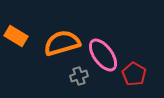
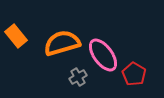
orange rectangle: rotated 20 degrees clockwise
gray cross: moved 1 px left, 1 px down; rotated 12 degrees counterclockwise
